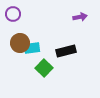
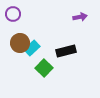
cyan rectangle: rotated 35 degrees counterclockwise
